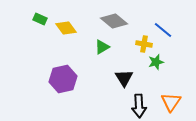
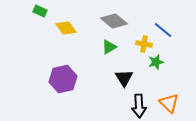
green rectangle: moved 8 px up
green triangle: moved 7 px right
orange triangle: moved 2 px left, 1 px down; rotated 20 degrees counterclockwise
